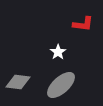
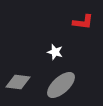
red L-shape: moved 2 px up
white star: moved 3 px left; rotated 21 degrees counterclockwise
